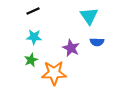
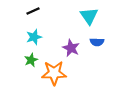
cyan star: rotated 21 degrees counterclockwise
